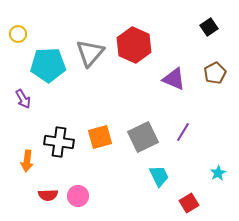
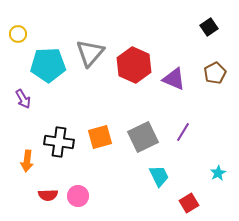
red hexagon: moved 20 px down
